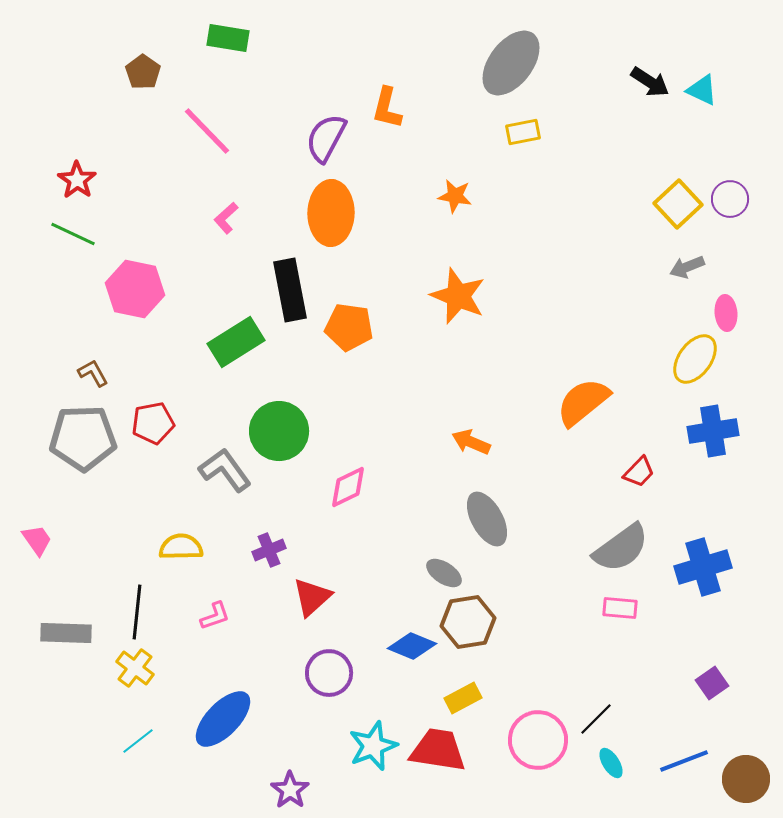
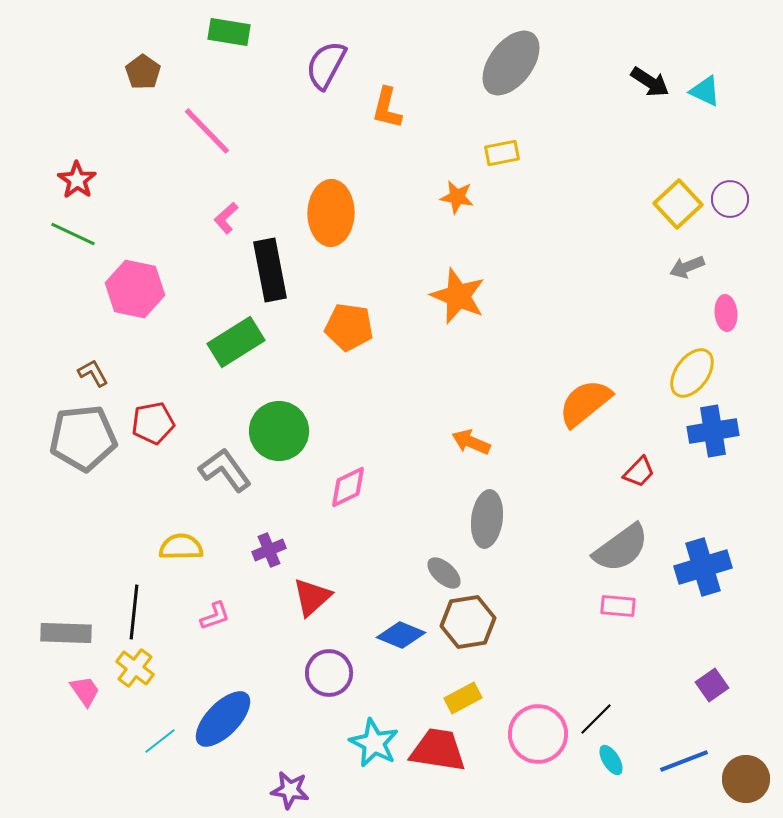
green rectangle at (228, 38): moved 1 px right, 6 px up
cyan triangle at (702, 90): moved 3 px right, 1 px down
yellow rectangle at (523, 132): moved 21 px left, 21 px down
purple semicircle at (326, 138): moved 73 px up
orange star at (455, 196): moved 2 px right, 1 px down
black rectangle at (290, 290): moved 20 px left, 20 px up
yellow ellipse at (695, 359): moved 3 px left, 14 px down
orange semicircle at (583, 402): moved 2 px right, 1 px down
gray pentagon at (83, 438): rotated 4 degrees counterclockwise
gray ellipse at (487, 519): rotated 36 degrees clockwise
pink trapezoid at (37, 540): moved 48 px right, 151 px down
gray ellipse at (444, 573): rotated 9 degrees clockwise
pink rectangle at (620, 608): moved 2 px left, 2 px up
black line at (137, 612): moved 3 px left
blue diamond at (412, 646): moved 11 px left, 11 px up
purple square at (712, 683): moved 2 px down
pink circle at (538, 740): moved 6 px up
cyan line at (138, 741): moved 22 px right
cyan star at (373, 746): moved 1 px right, 3 px up; rotated 24 degrees counterclockwise
cyan ellipse at (611, 763): moved 3 px up
purple star at (290, 790): rotated 27 degrees counterclockwise
